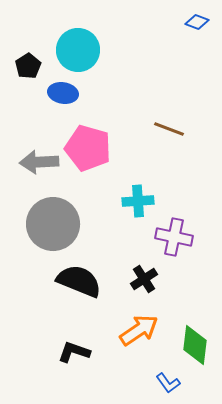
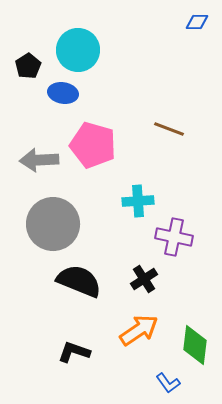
blue diamond: rotated 20 degrees counterclockwise
pink pentagon: moved 5 px right, 3 px up
gray arrow: moved 2 px up
